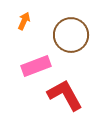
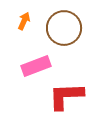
brown circle: moved 7 px left, 7 px up
red L-shape: moved 1 px right, 1 px down; rotated 63 degrees counterclockwise
